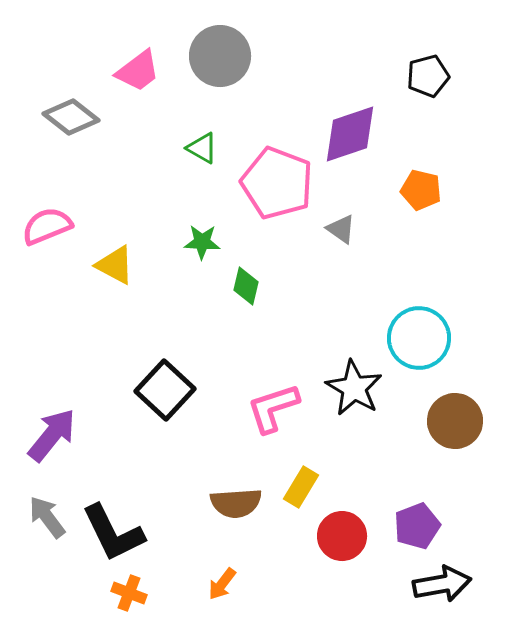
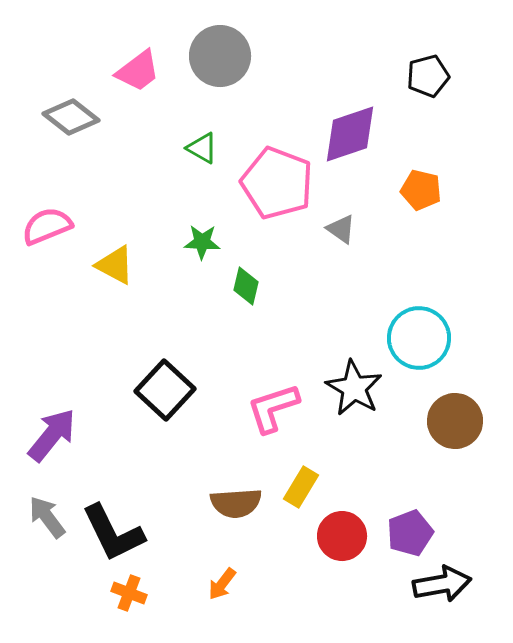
purple pentagon: moved 7 px left, 7 px down
